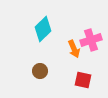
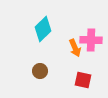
pink cross: rotated 20 degrees clockwise
orange arrow: moved 1 px right, 1 px up
